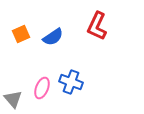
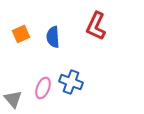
red L-shape: moved 1 px left
blue semicircle: rotated 120 degrees clockwise
pink ellipse: moved 1 px right
